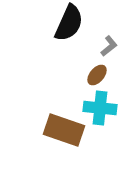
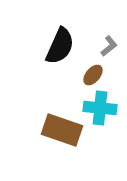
black semicircle: moved 9 px left, 23 px down
brown ellipse: moved 4 px left
brown rectangle: moved 2 px left
